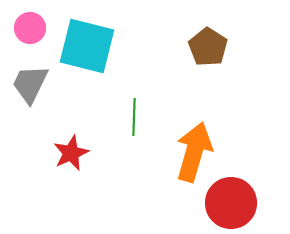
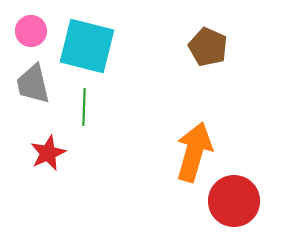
pink circle: moved 1 px right, 3 px down
brown pentagon: rotated 9 degrees counterclockwise
gray trapezoid: moved 3 px right; rotated 39 degrees counterclockwise
green line: moved 50 px left, 10 px up
red star: moved 23 px left
red circle: moved 3 px right, 2 px up
